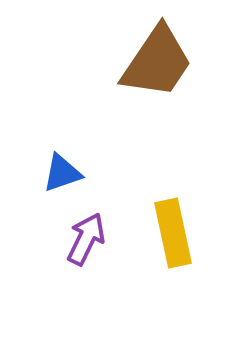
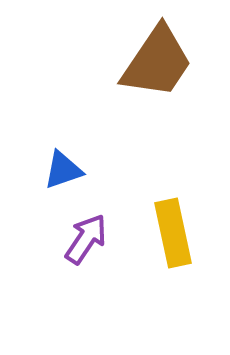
blue triangle: moved 1 px right, 3 px up
purple arrow: rotated 8 degrees clockwise
